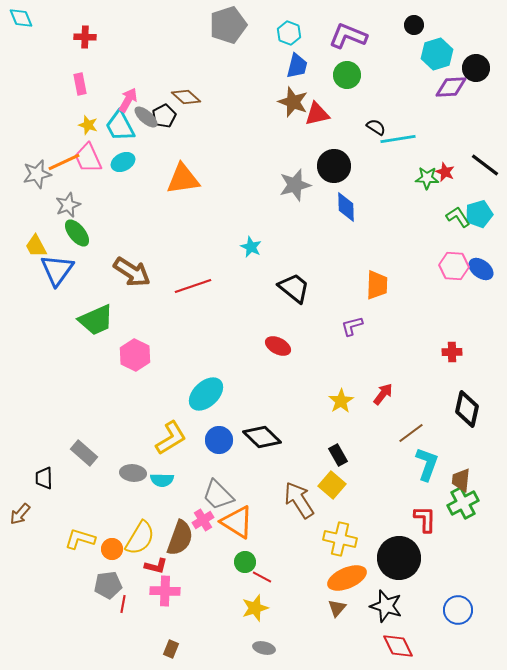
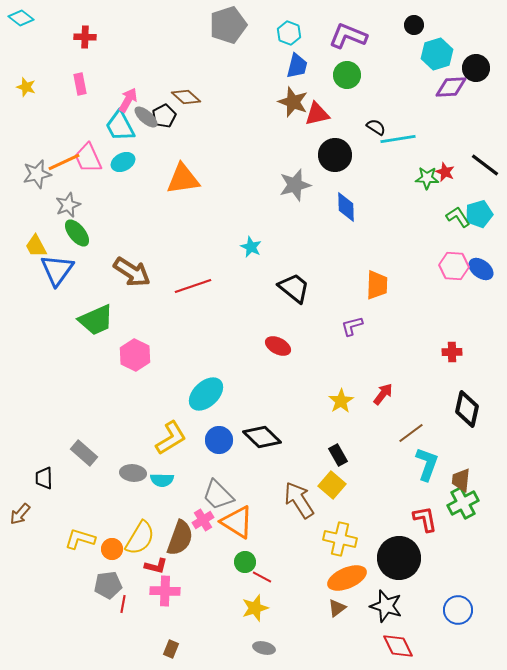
cyan diamond at (21, 18): rotated 30 degrees counterclockwise
yellow star at (88, 125): moved 62 px left, 38 px up
black circle at (334, 166): moved 1 px right, 11 px up
red L-shape at (425, 519): rotated 12 degrees counterclockwise
brown triangle at (337, 608): rotated 12 degrees clockwise
